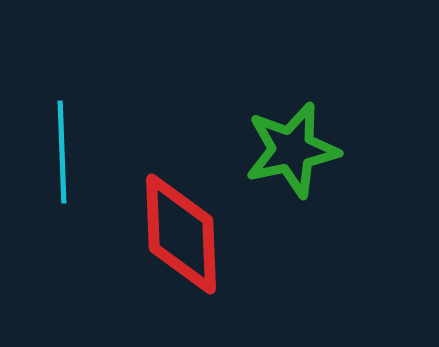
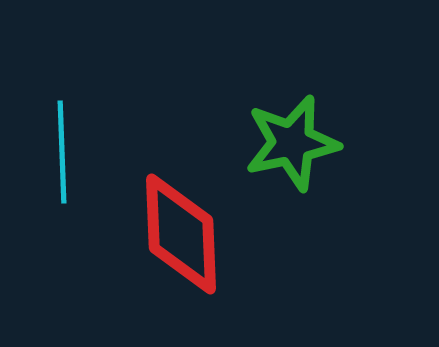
green star: moved 7 px up
